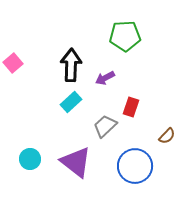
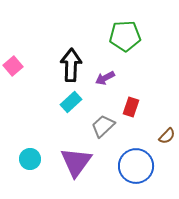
pink square: moved 3 px down
gray trapezoid: moved 2 px left
purple triangle: rotated 28 degrees clockwise
blue circle: moved 1 px right
